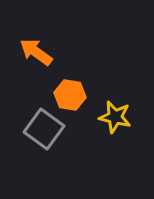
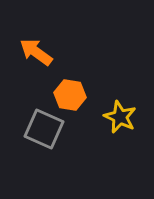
yellow star: moved 5 px right; rotated 12 degrees clockwise
gray square: rotated 12 degrees counterclockwise
